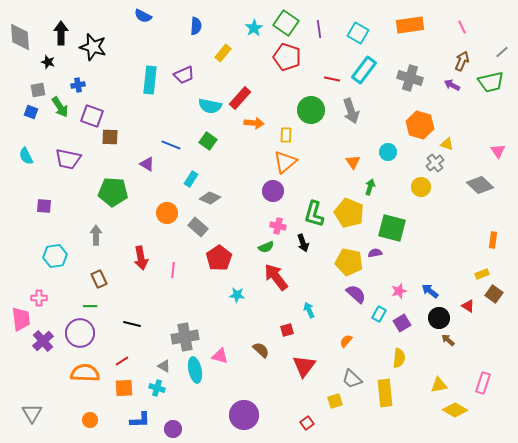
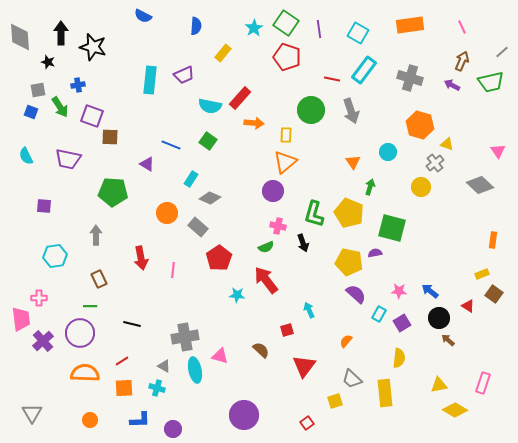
red arrow at (276, 277): moved 10 px left, 3 px down
pink star at (399, 291): rotated 21 degrees clockwise
